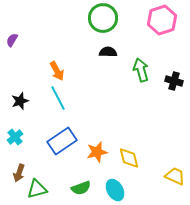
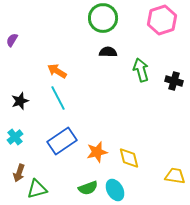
orange arrow: rotated 150 degrees clockwise
yellow trapezoid: rotated 15 degrees counterclockwise
green semicircle: moved 7 px right
